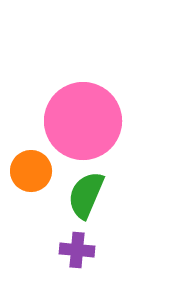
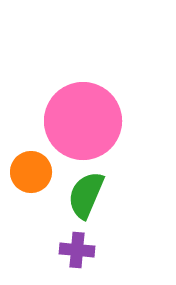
orange circle: moved 1 px down
